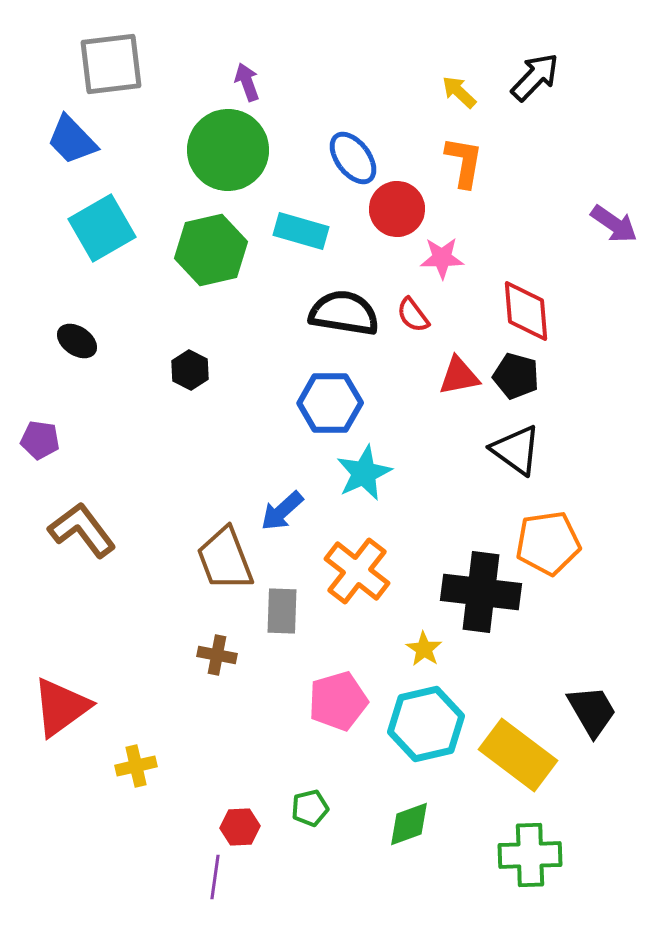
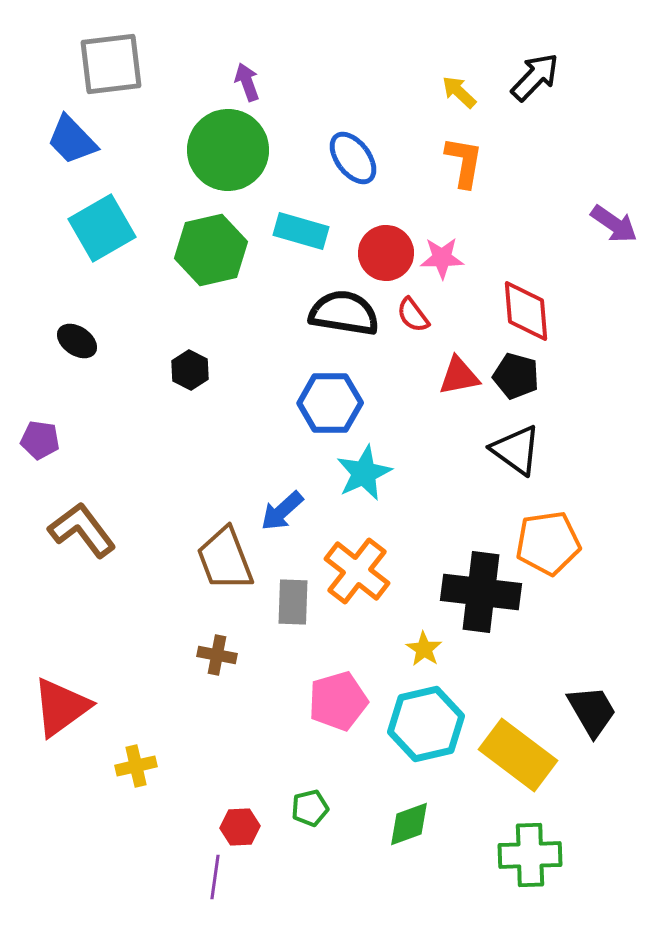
red circle at (397, 209): moved 11 px left, 44 px down
gray rectangle at (282, 611): moved 11 px right, 9 px up
